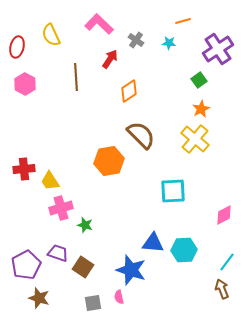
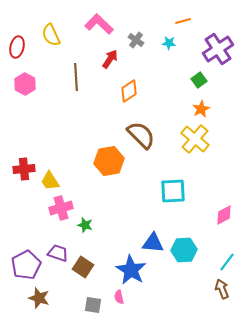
blue star: rotated 12 degrees clockwise
gray square: moved 2 px down; rotated 18 degrees clockwise
